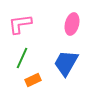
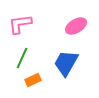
pink ellipse: moved 4 px right, 2 px down; rotated 45 degrees clockwise
